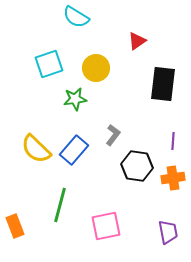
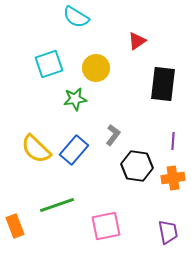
green line: moved 3 px left; rotated 56 degrees clockwise
